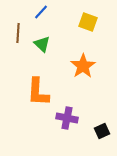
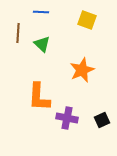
blue line: rotated 49 degrees clockwise
yellow square: moved 1 px left, 2 px up
orange star: moved 1 px left, 4 px down; rotated 10 degrees clockwise
orange L-shape: moved 1 px right, 5 px down
black square: moved 11 px up
